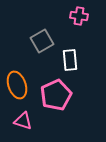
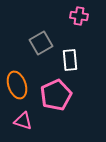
gray square: moved 1 px left, 2 px down
